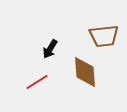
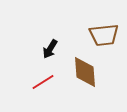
brown trapezoid: moved 1 px up
red line: moved 6 px right
